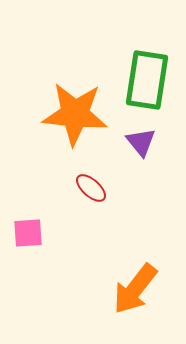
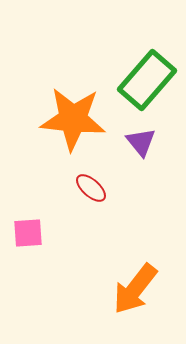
green rectangle: rotated 32 degrees clockwise
orange star: moved 2 px left, 5 px down
